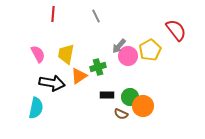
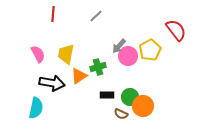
gray line: rotated 72 degrees clockwise
